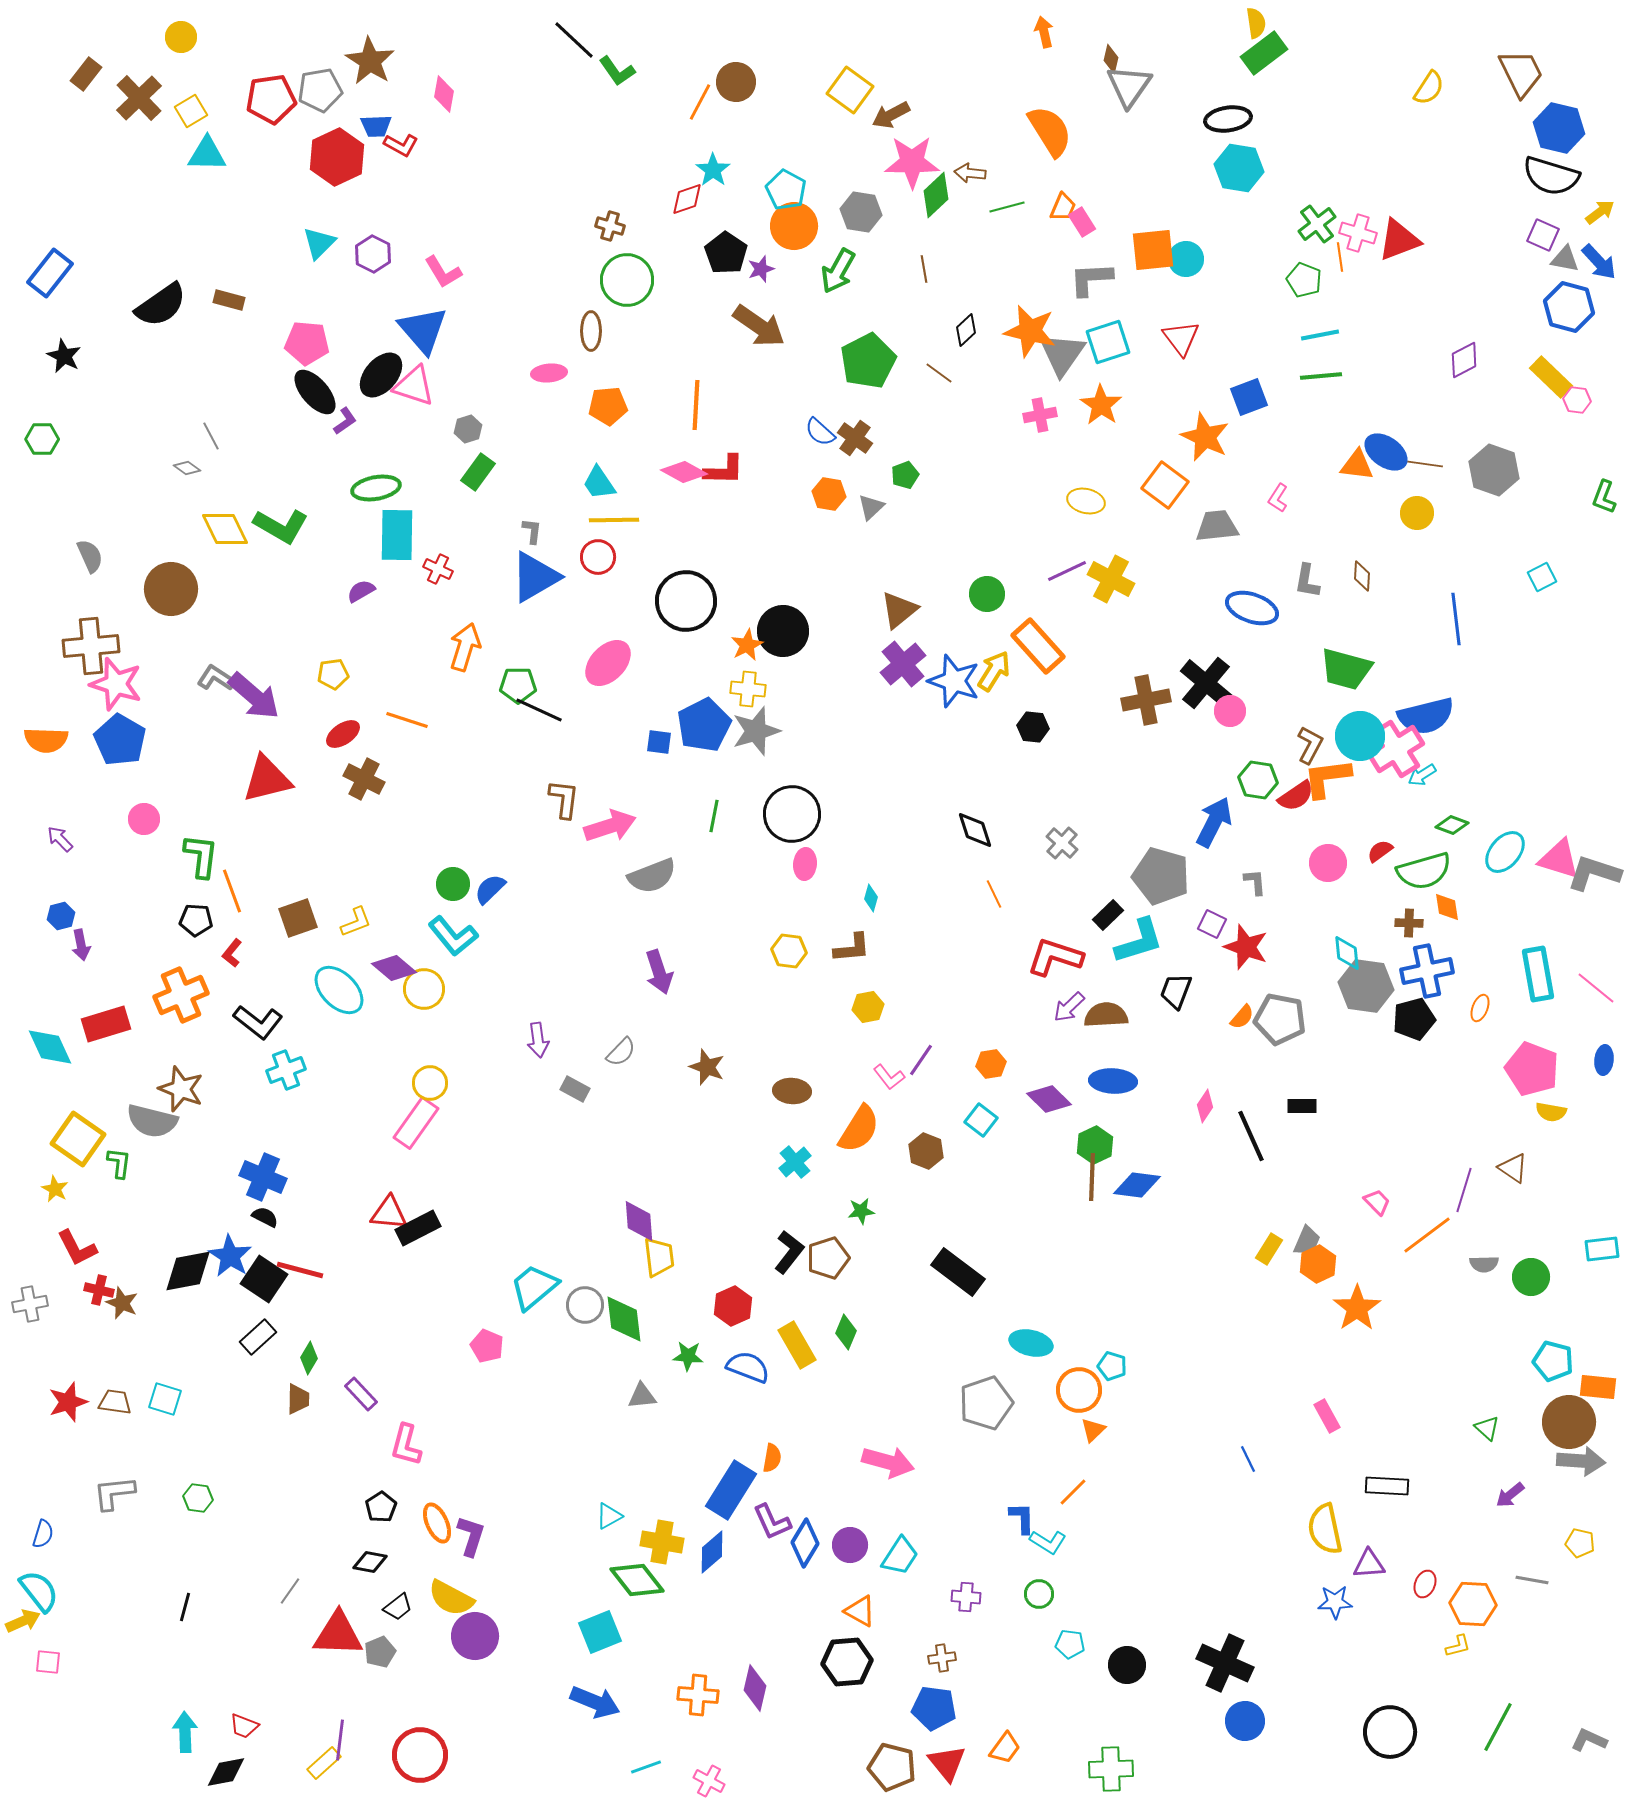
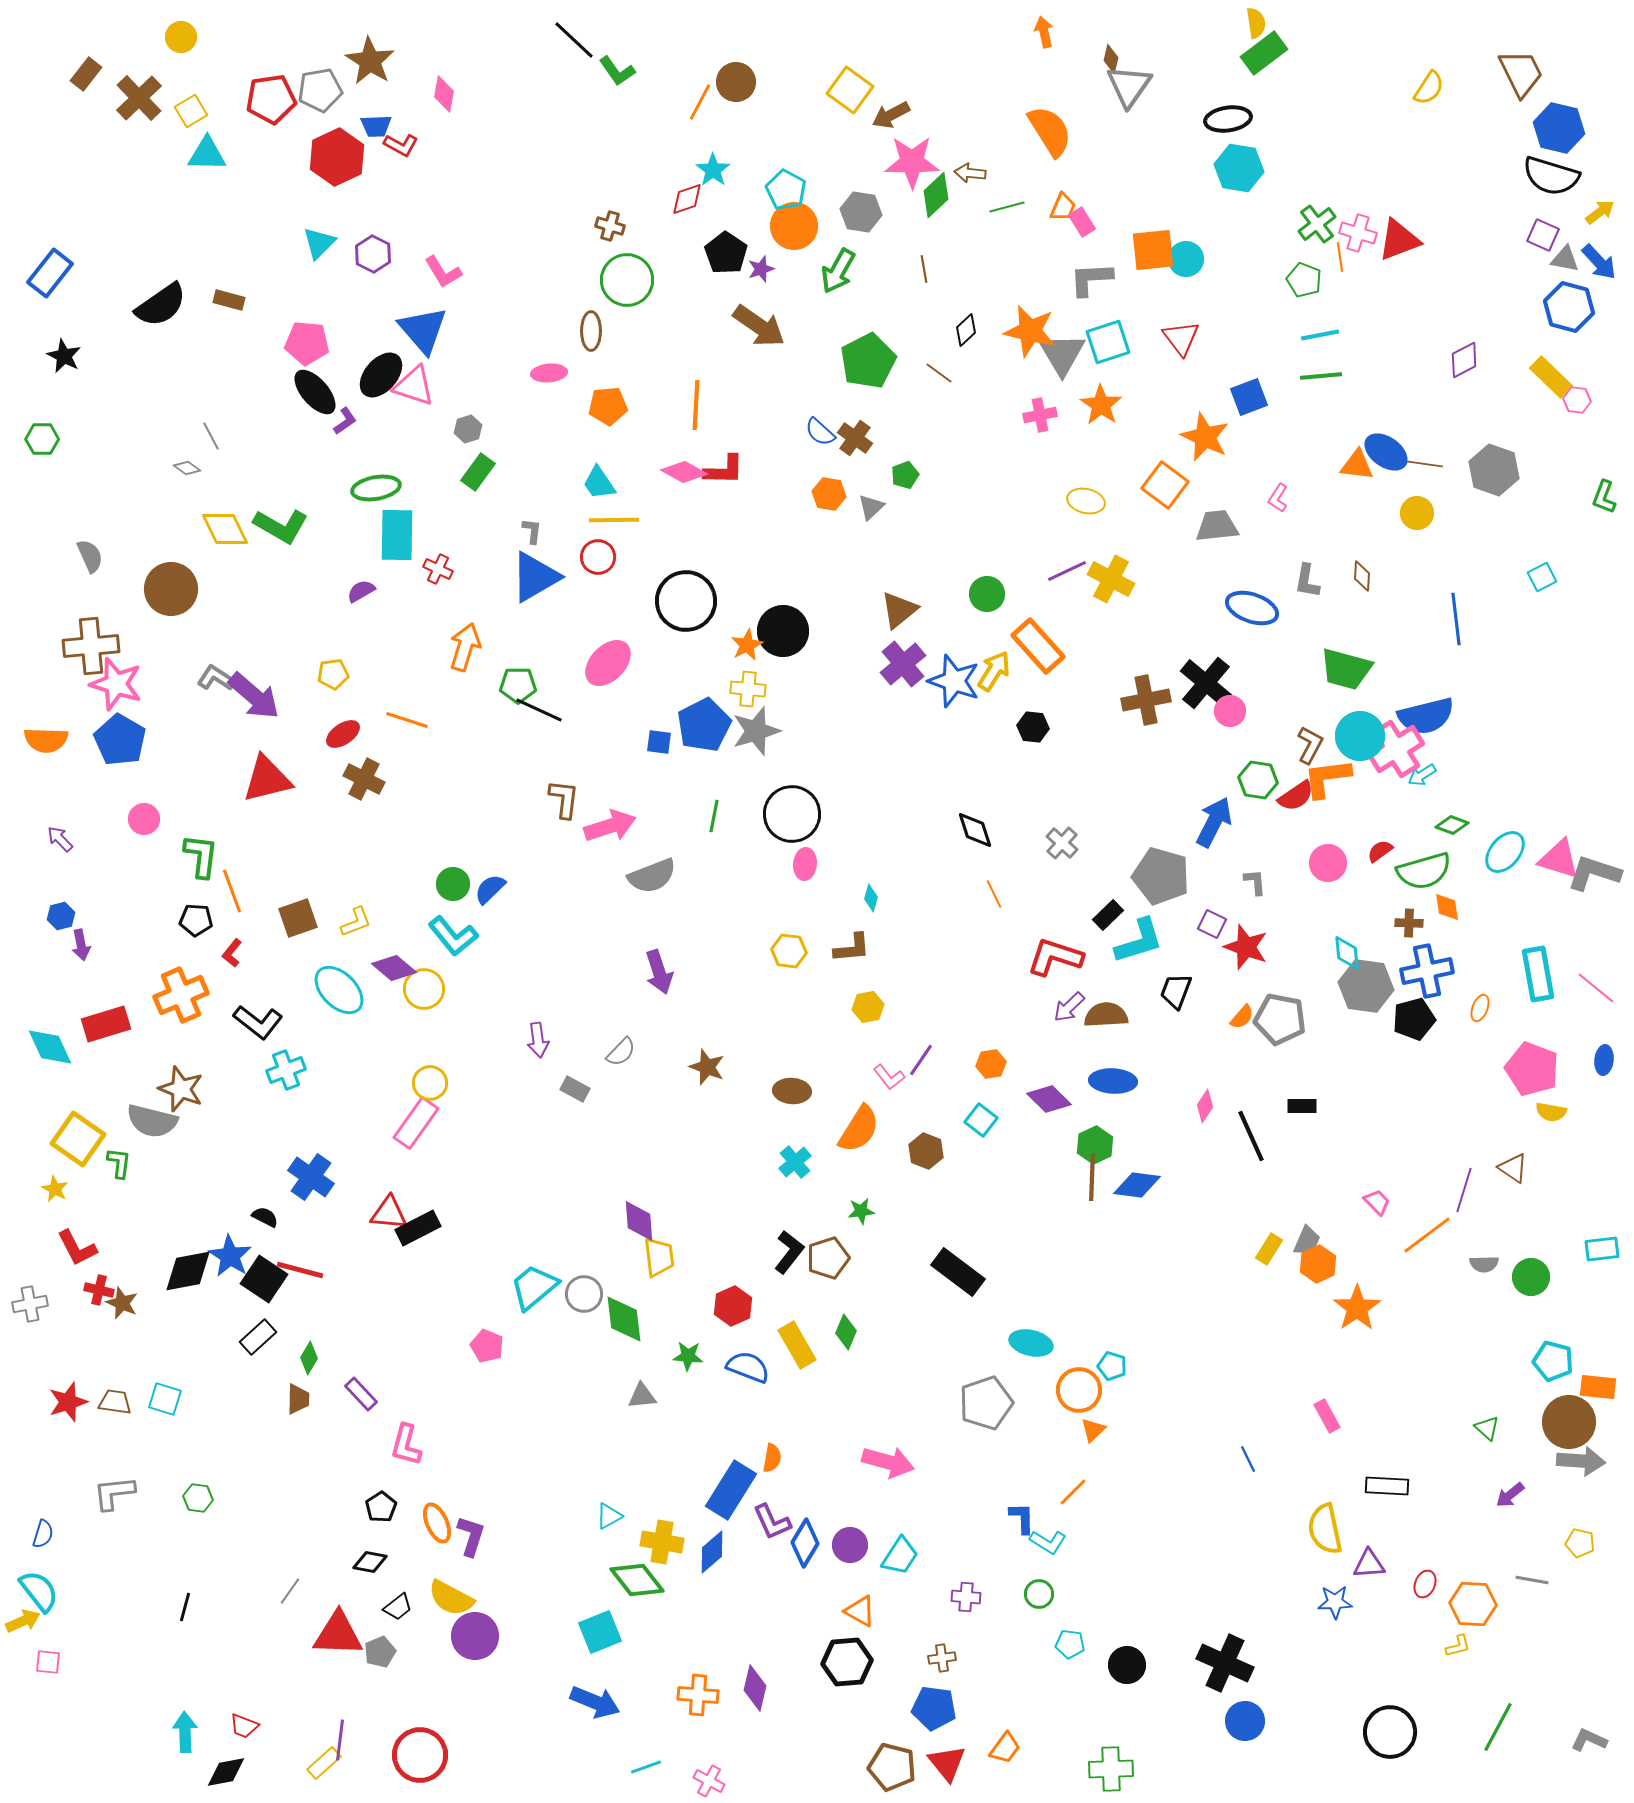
gray triangle at (1062, 354): rotated 6 degrees counterclockwise
blue cross at (263, 1177): moved 48 px right; rotated 12 degrees clockwise
gray circle at (585, 1305): moved 1 px left, 11 px up
